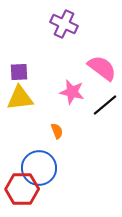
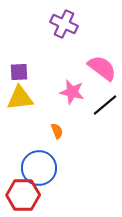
red hexagon: moved 1 px right, 6 px down
